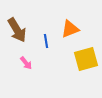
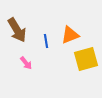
orange triangle: moved 6 px down
